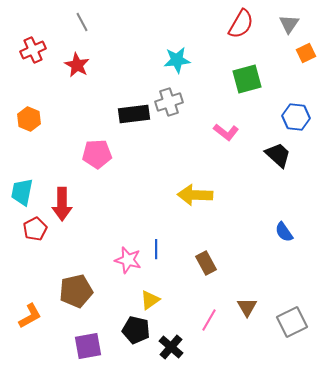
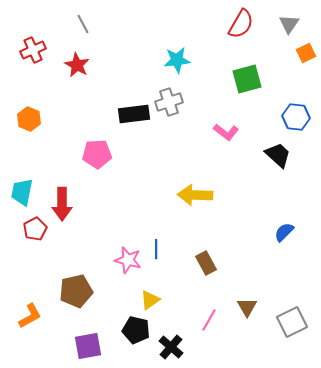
gray line: moved 1 px right, 2 px down
blue semicircle: rotated 80 degrees clockwise
